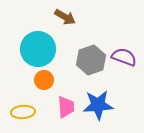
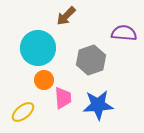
brown arrow: moved 1 px right, 1 px up; rotated 105 degrees clockwise
cyan circle: moved 1 px up
purple semicircle: moved 24 px up; rotated 15 degrees counterclockwise
pink trapezoid: moved 3 px left, 9 px up
yellow ellipse: rotated 35 degrees counterclockwise
